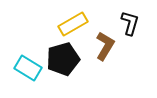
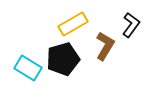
black L-shape: moved 1 px right, 2 px down; rotated 20 degrees clockwise
